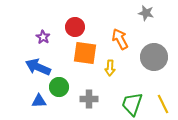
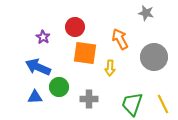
blue triangle: moved 4 px left, 4 px up
